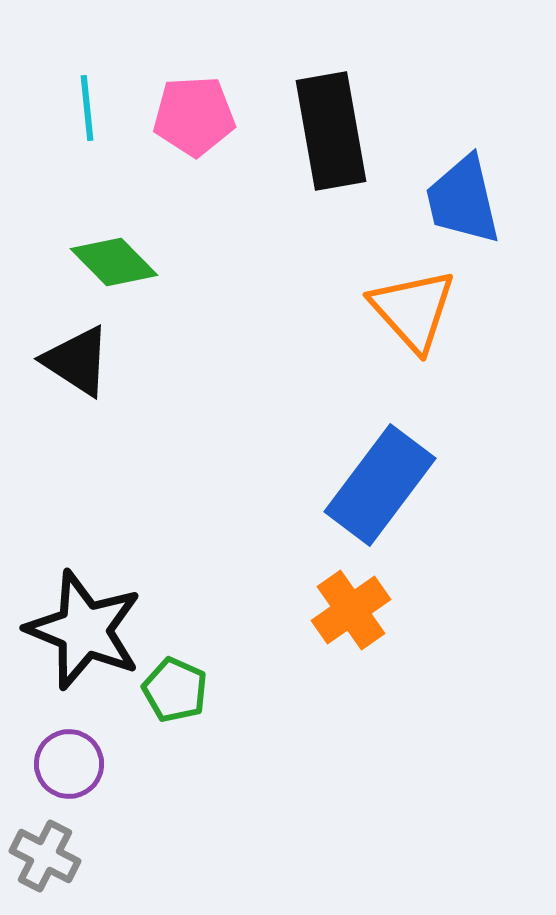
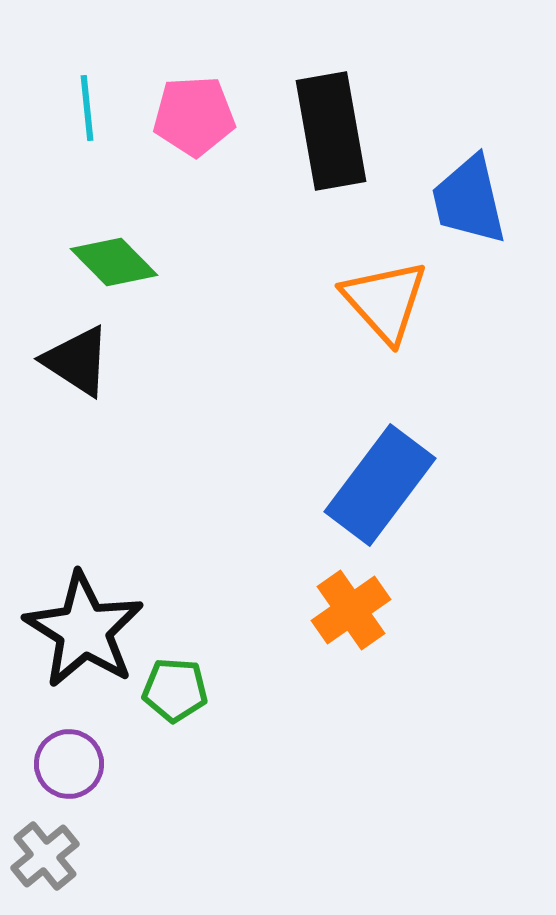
blue trapezoid: moved 6 px right
orange triangle: moved 28 px left, 9 px up
black star: rotated 10 degrees clockwise
green pentagon: rotated 20 degrees counterclockwise
gray cross: rotated 24 degrees clockwise
